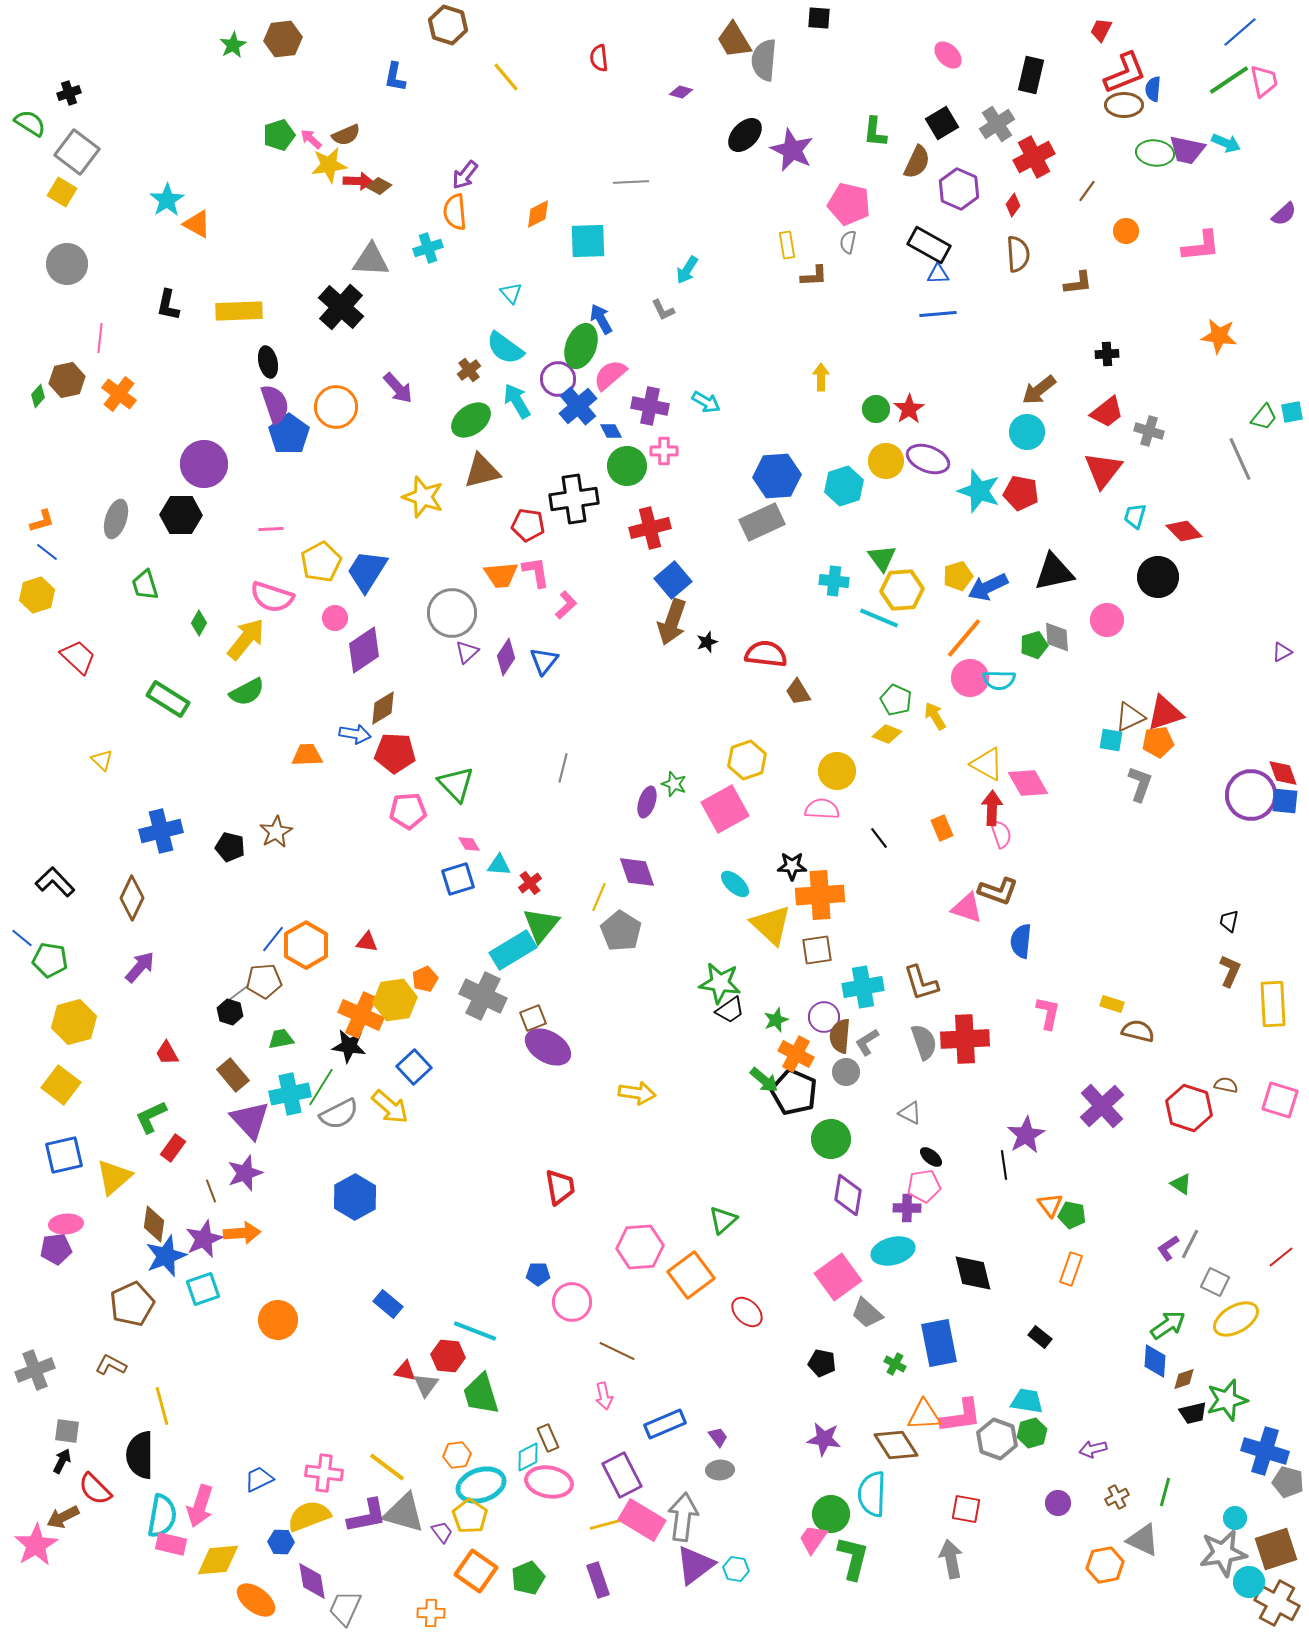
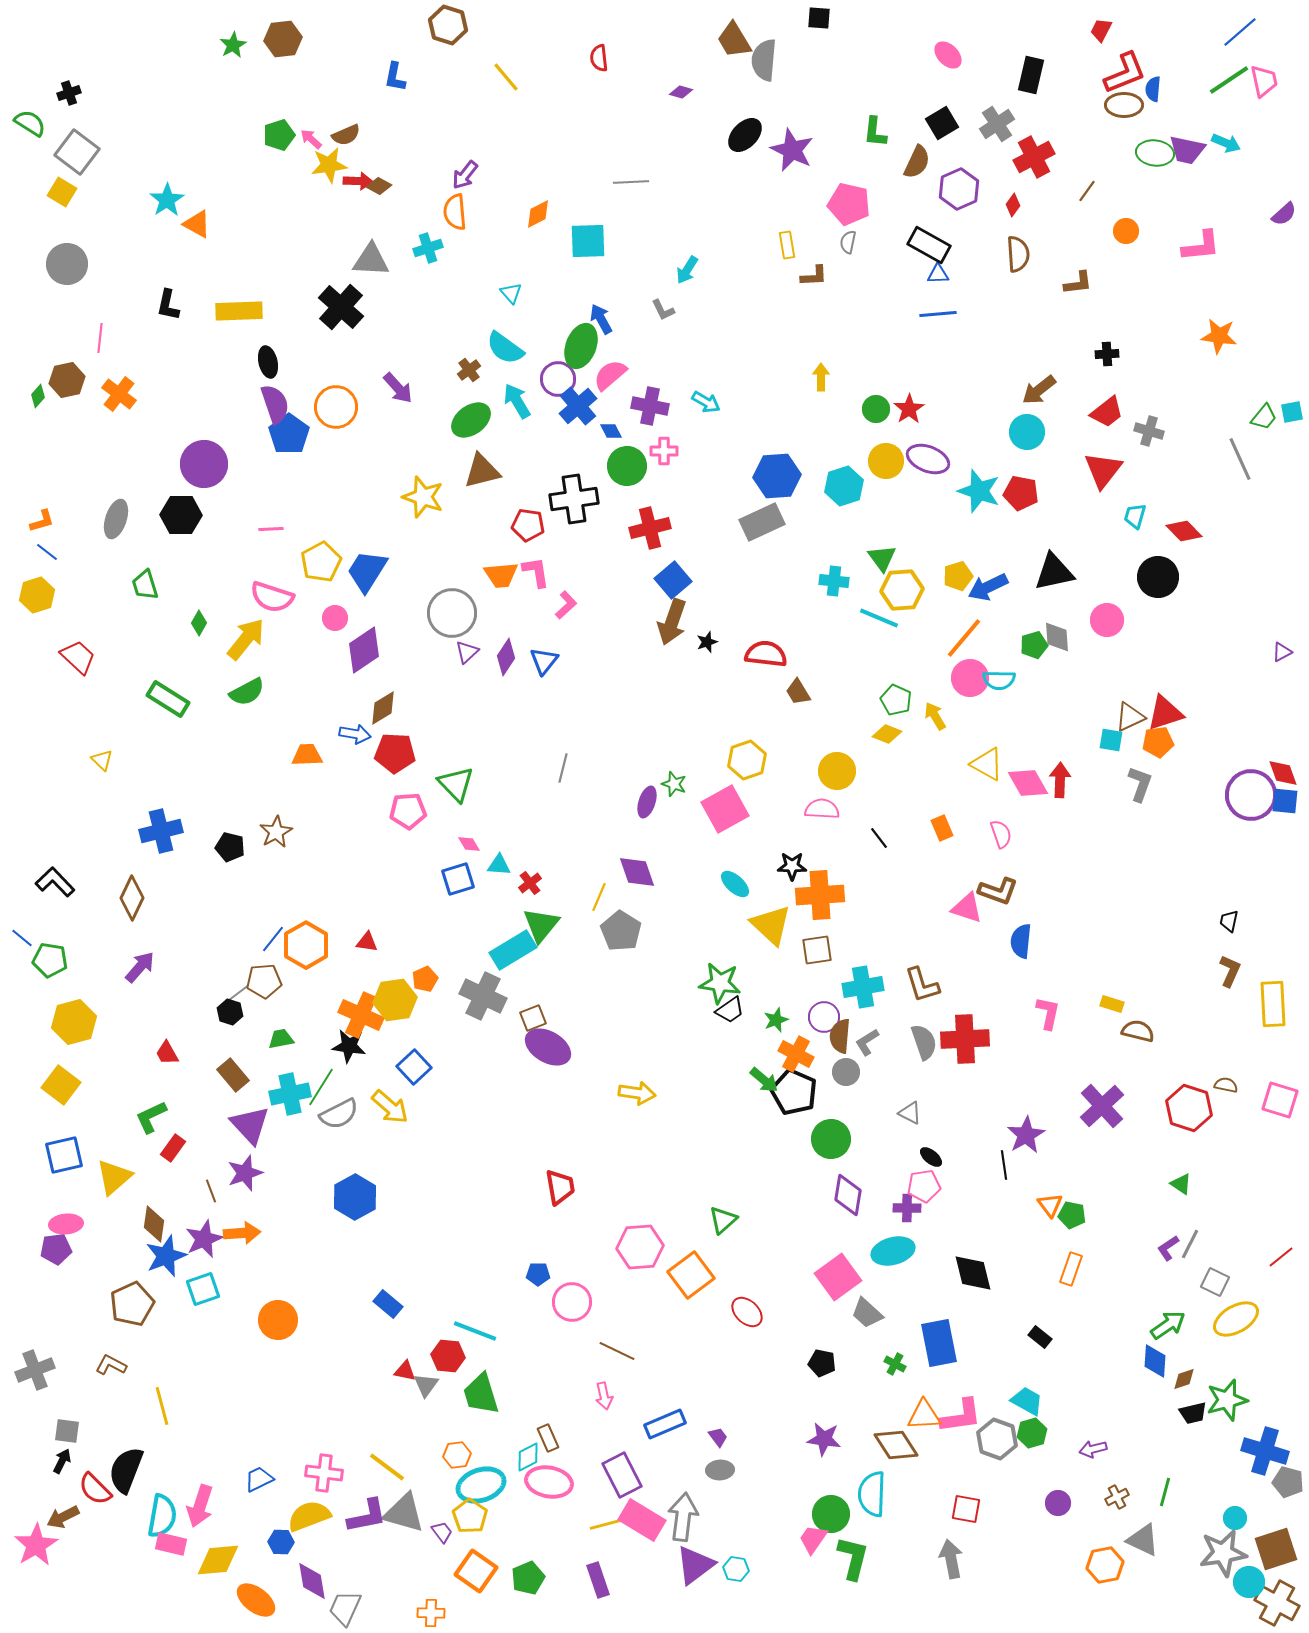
purple hexagon at (959, 189): rotated 12 degrees clockwise
red arrow at (992, 808): moved 68 px right, 28 px up
brown L-shape at (921, 983): moved 1 px right, 2 px down
purple triangle at (250, 1120): moved 5 px down
cyan trapezoid at (1027, 1401): rotated 20 degrees clockwise
black semicircle at (140, 1455): moved 14 px left, 15 px down; rotated 21 degrees clockwise
